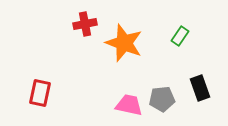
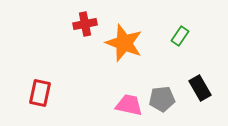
black rectangle: rotated 10 degrees counterclockwise
